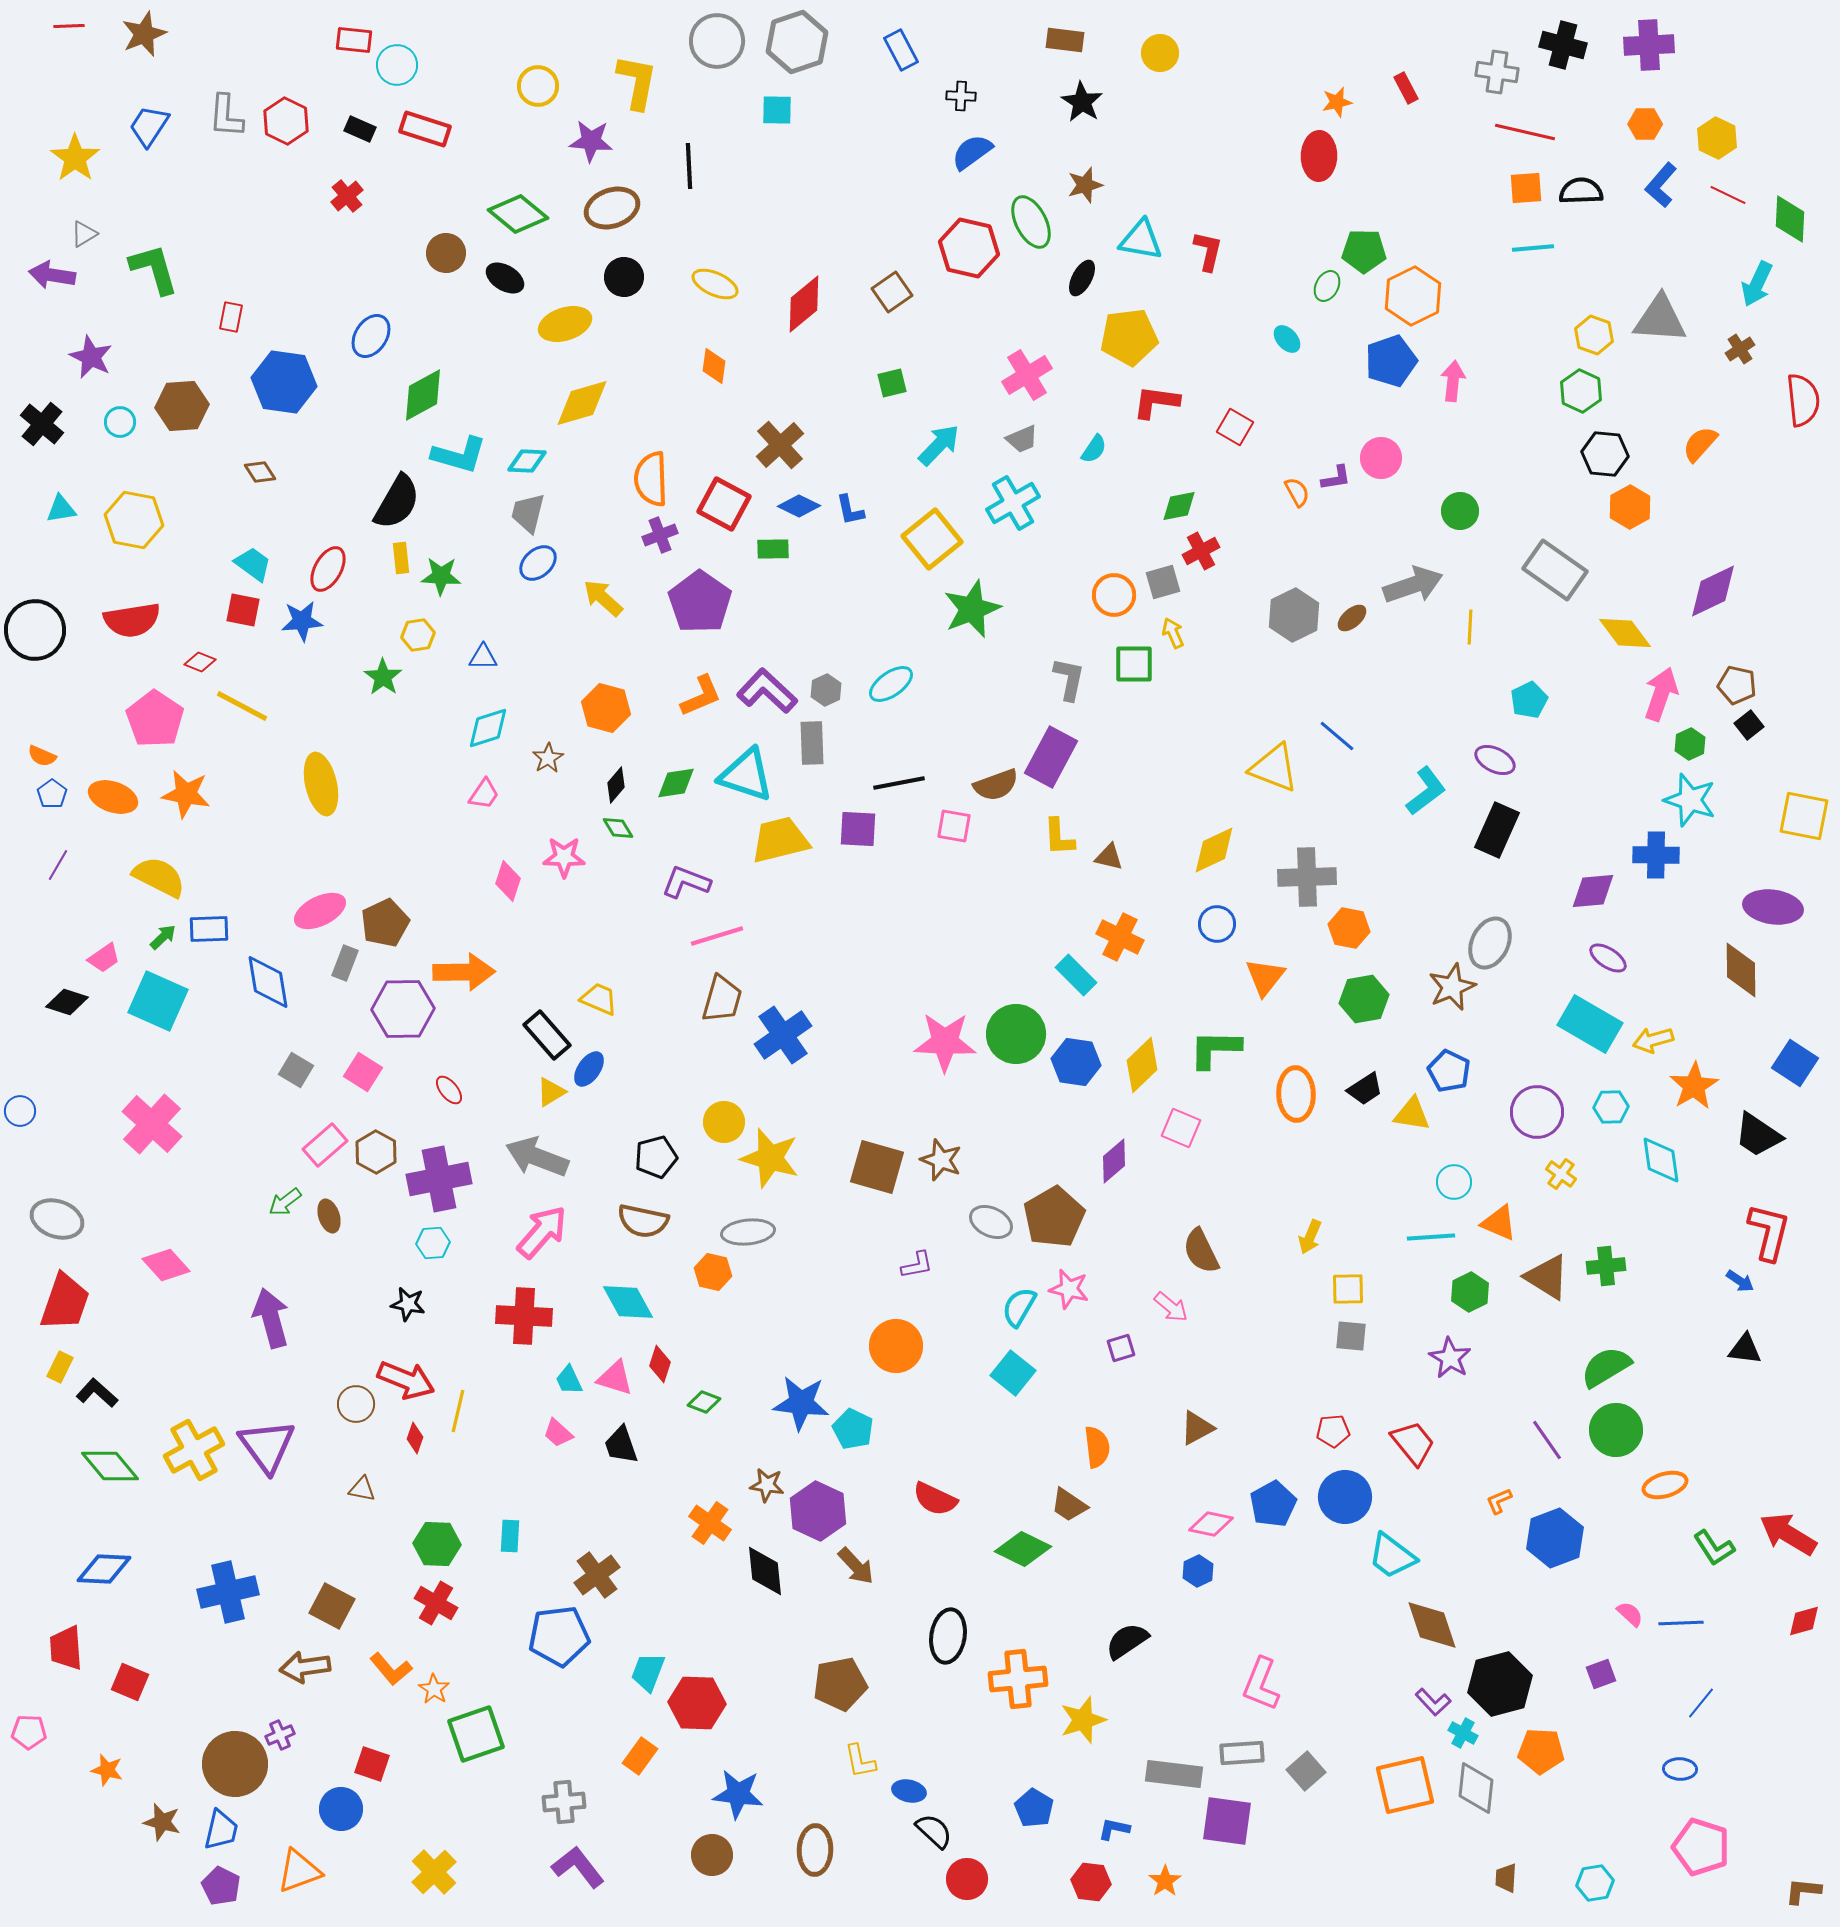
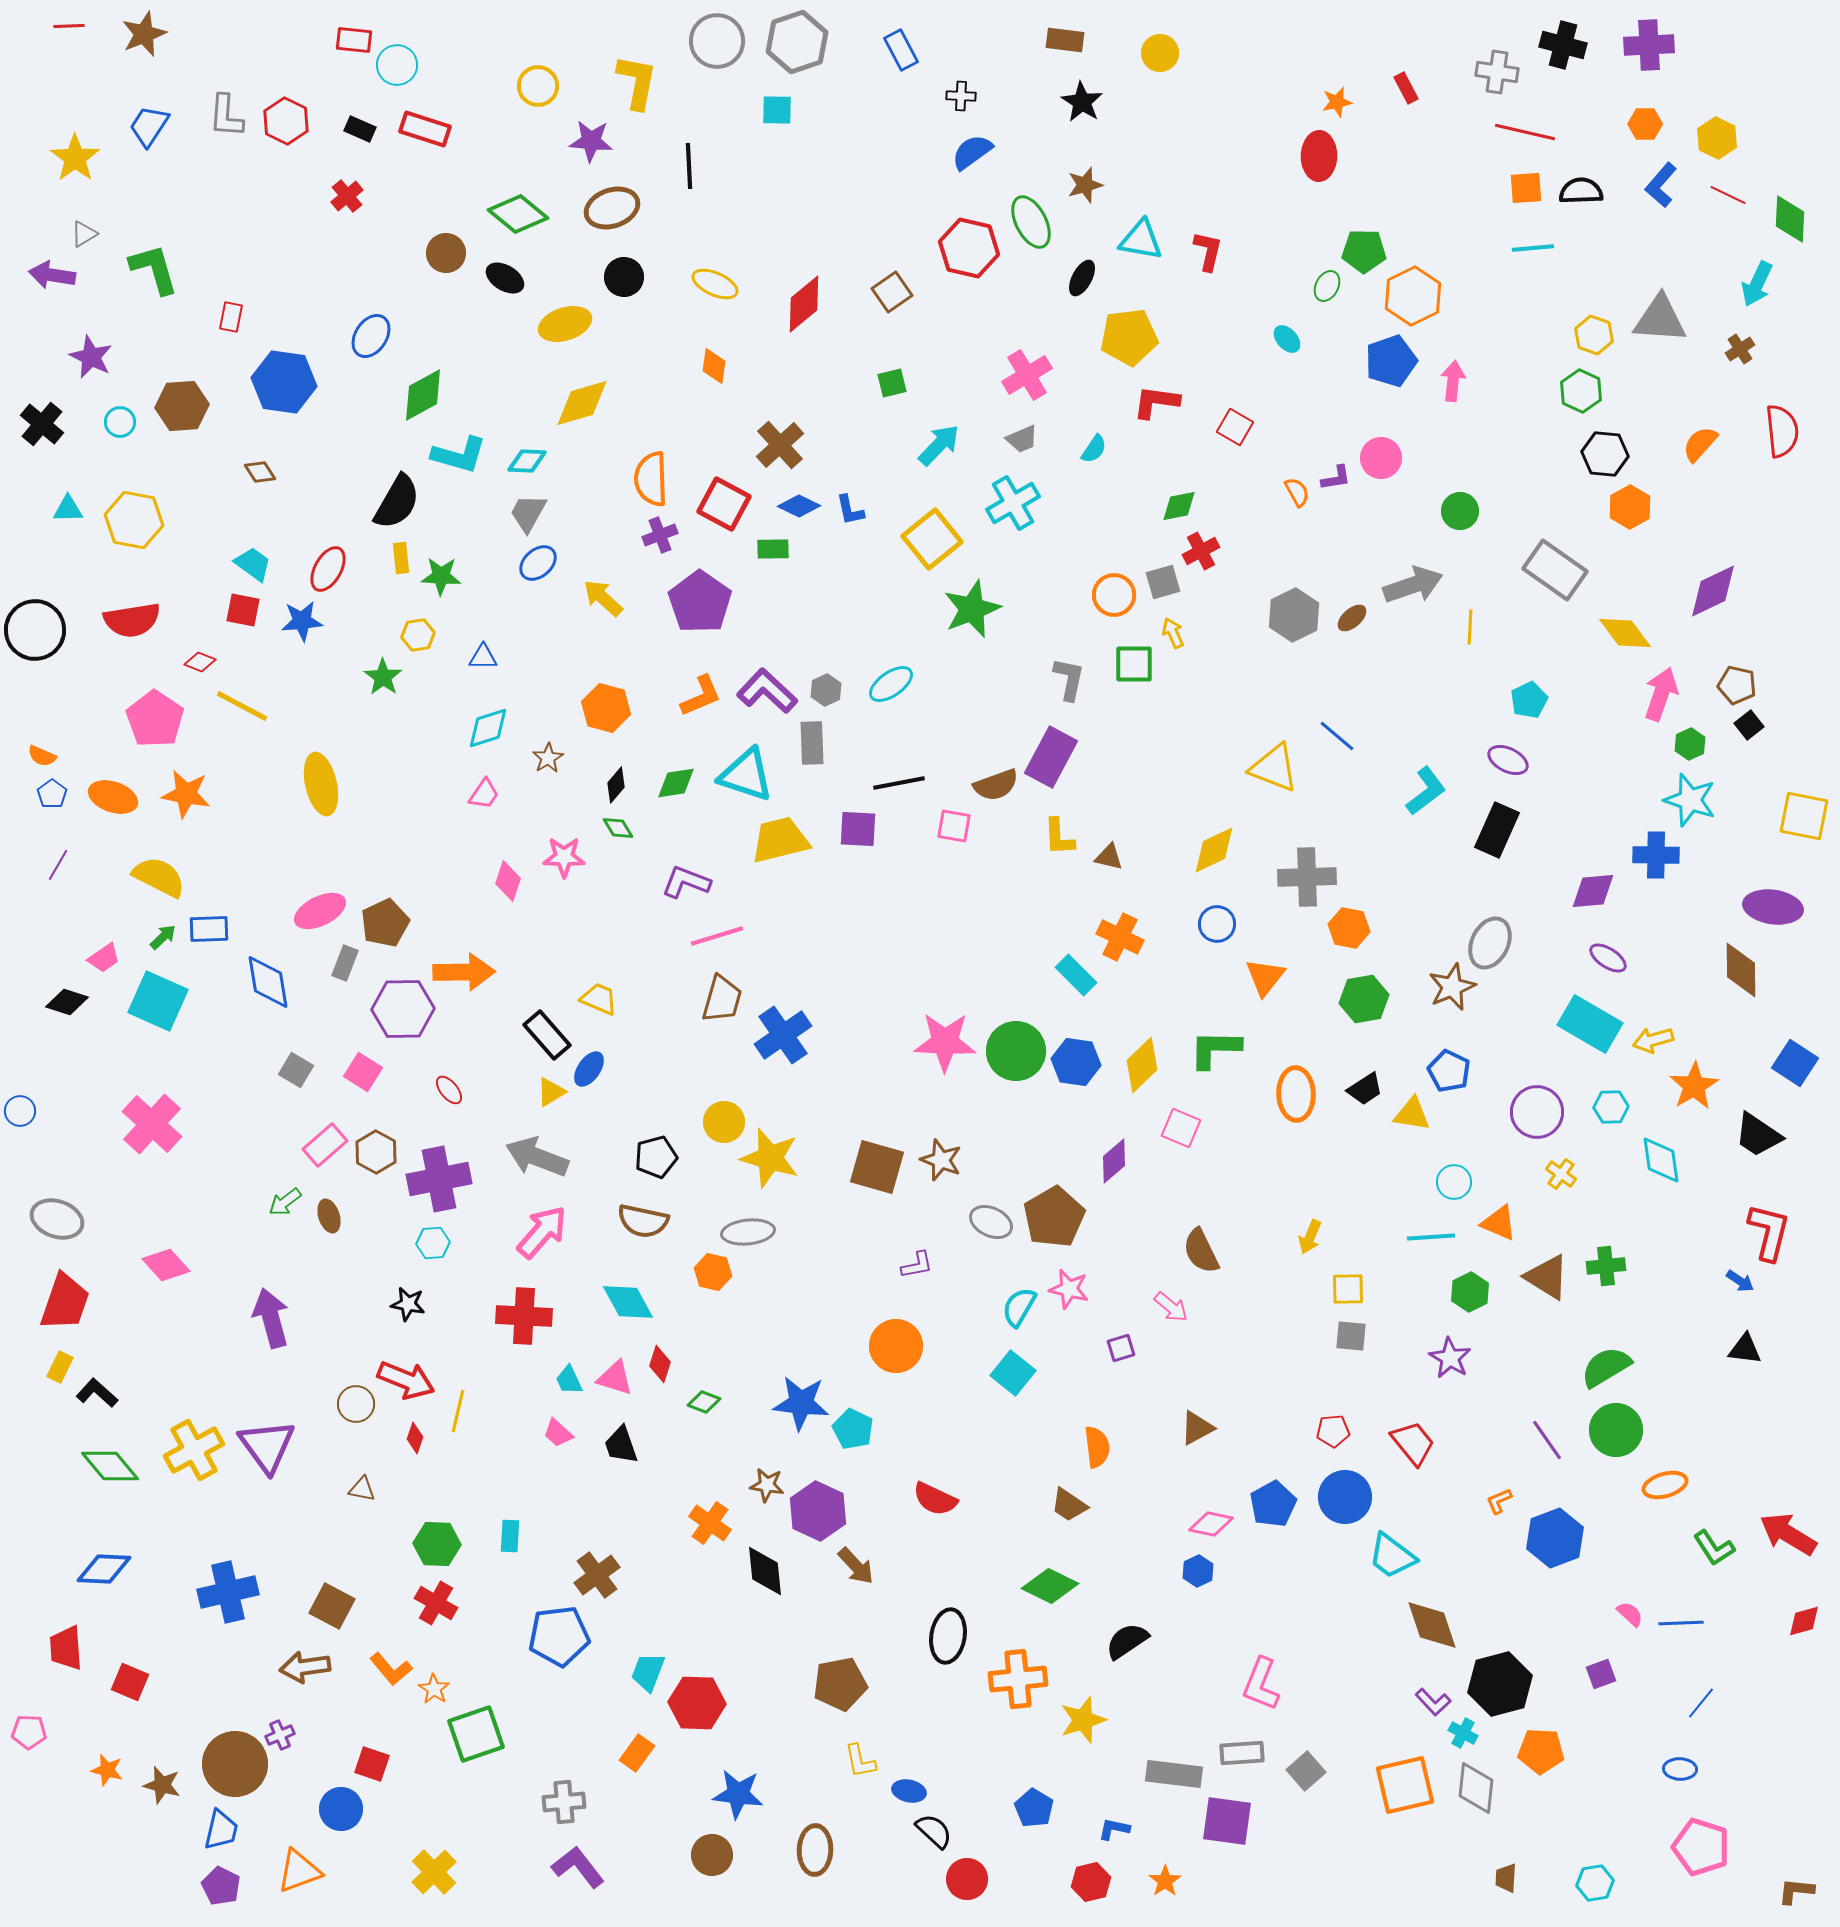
red semicircle at (1803, 400): moved 21 px left, 31 px down
cyan triangle at (61, 509): moved 7 px right; rotated 8 degrees clockwise
gray trapezoid at (528, 513): rotated 15 degrees clockwise
purple ellipse at (1495, 760): moved 13 px right
green circle at (1016, 1034): moved 17 px down
green diamond at (1023, 1549): moved 27 px right, 37 px down
orange rectangle at (640, 1756): moved 3 px left, 3 px up
brown star at (162, 1822): moved 37 px up
red hexagon at (1091, 1882): rotated 21 degrees counterclockwise
brown L-shape at (1803, 1891): moved 7 px left
